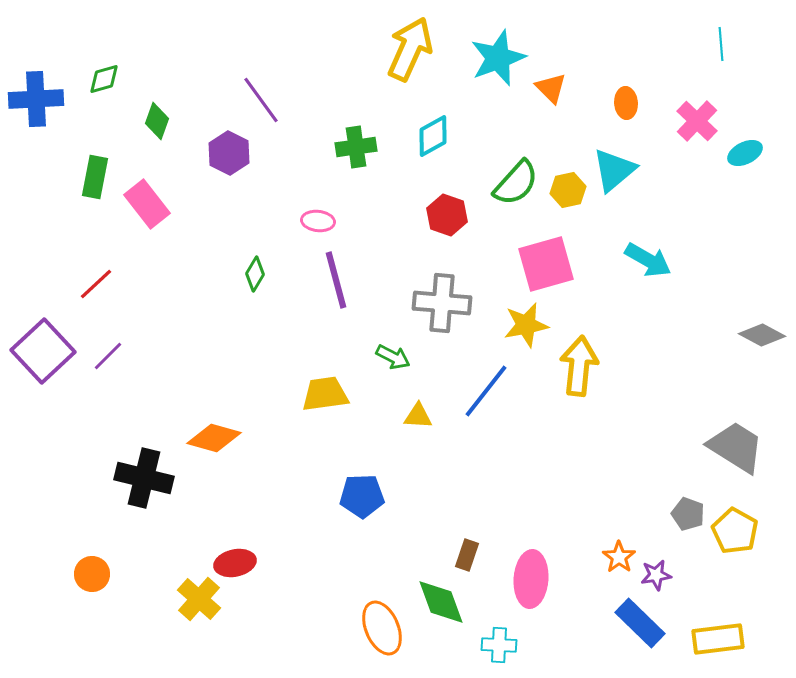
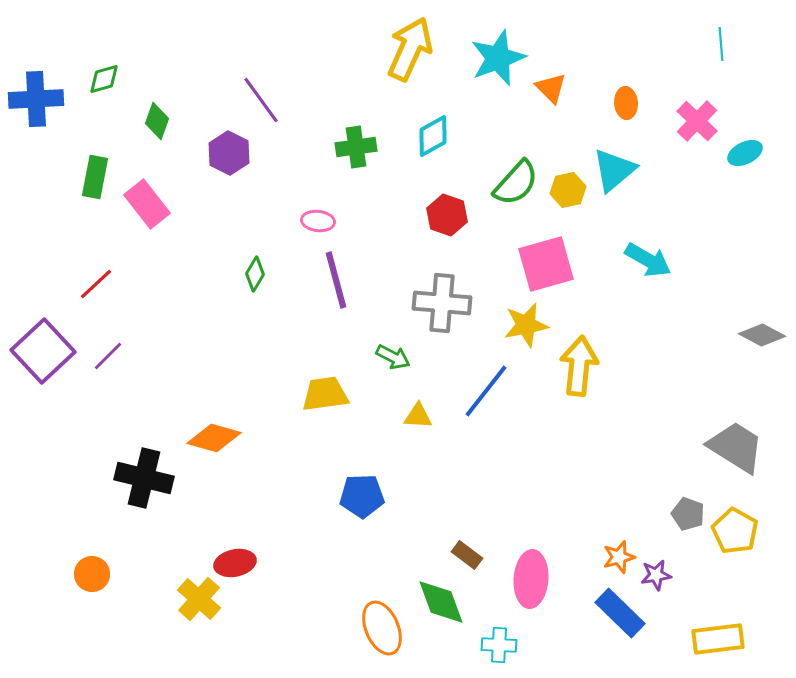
brown rectangle at (467, 555): rotated 72 degrees counterclockwise
orange star at (619, 557): rotated 20 degrees clockwise
blue rectangle at (640, 623): moved 20 px left, 10 px up
